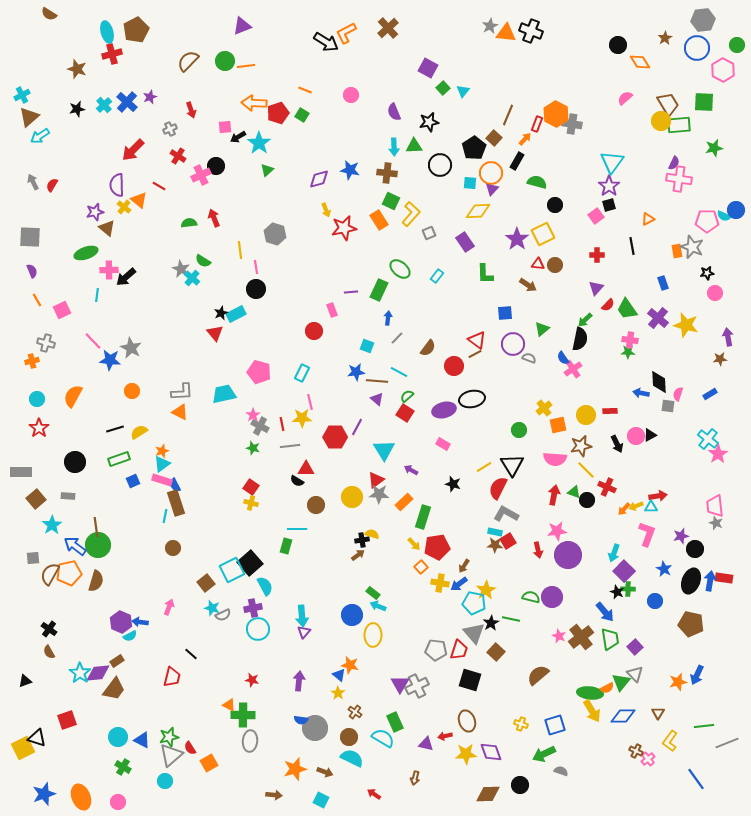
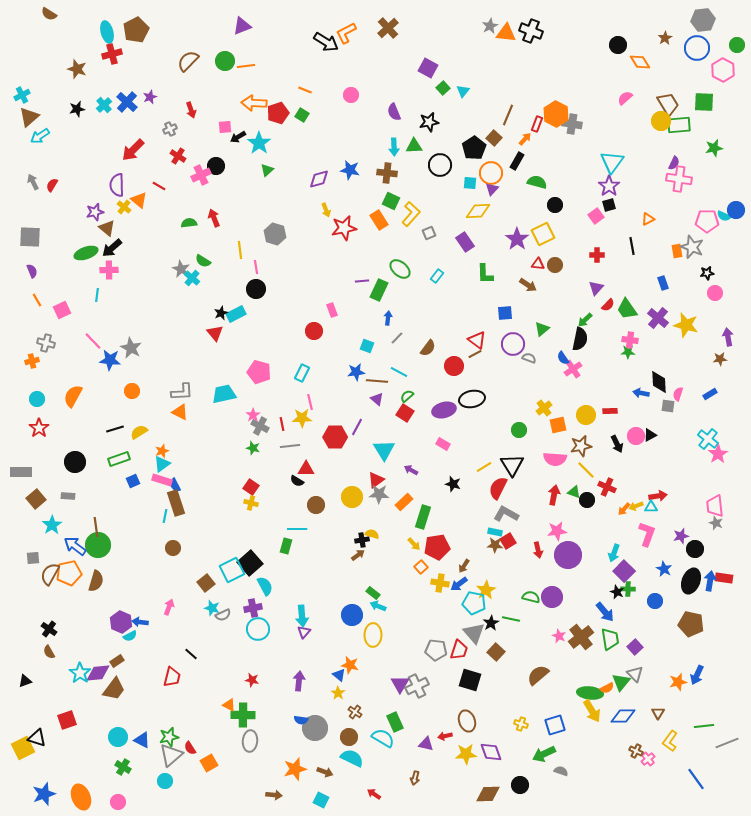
black arrow at (126, 277): moved 14 px left, 29 px up
purple line at (351, 292): moved 11 px right, 11 px up
